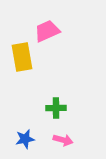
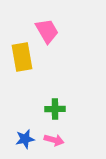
pink trapezoid: rotated 84 degrees clockwise
green cross: moved 1 px left, 1 px down
pink arrow: moved 9 px left
